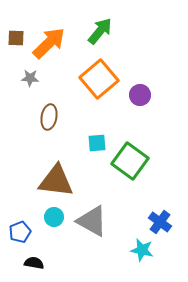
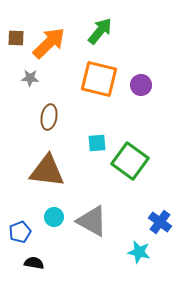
orange square: rotated 36 degrees counterclockwise
purple circle: moved 1 px right, 10 px up
brown triangle: moved 9 px left, 10 px up
cyan star: moved 3 px left, 2 px down
